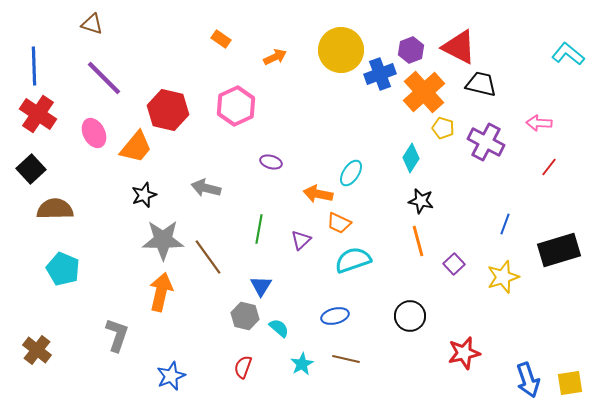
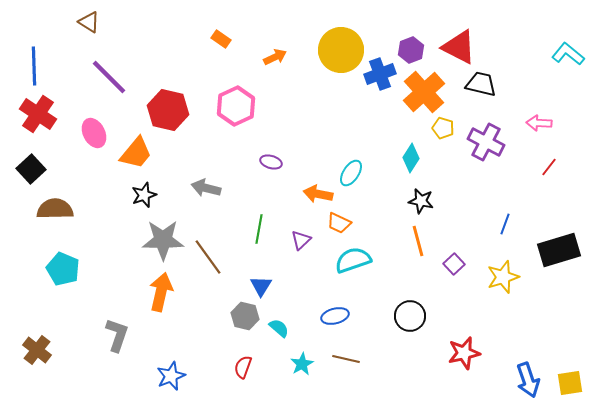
brown triangle at (92, 24): moved 3 px left, 2 px up; rotated 15 degrees clockwise
purple line at (104, 78): moved 5 px right, 1 px up
orange trapezoid at (136, 147): moved 6 px down
